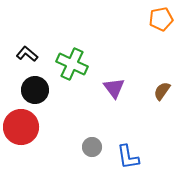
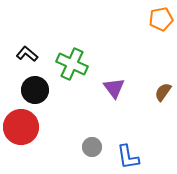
brown semicircle: moved 1 px right, 1 px down
